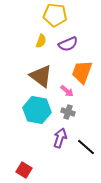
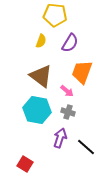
purple semicircle: moved 2 px right, 1 px up; rotated 36 degrees counterclockwise
red square: moved 1 px right, 6 px up
